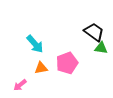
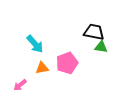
black trapezoid: rotated 25 degrees counterclockwise
green triangle: moved 1 px up
orange triangle: moved 1 px right
